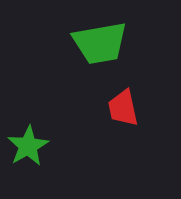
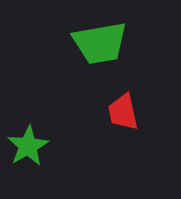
red trapezoid: moved 4 px down
